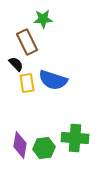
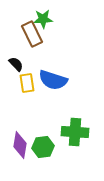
brown rectangle: moved 5 px right, 8 px up
green cross: moved 6 px up
green hexagon: moved 1 px left, 1 px up
